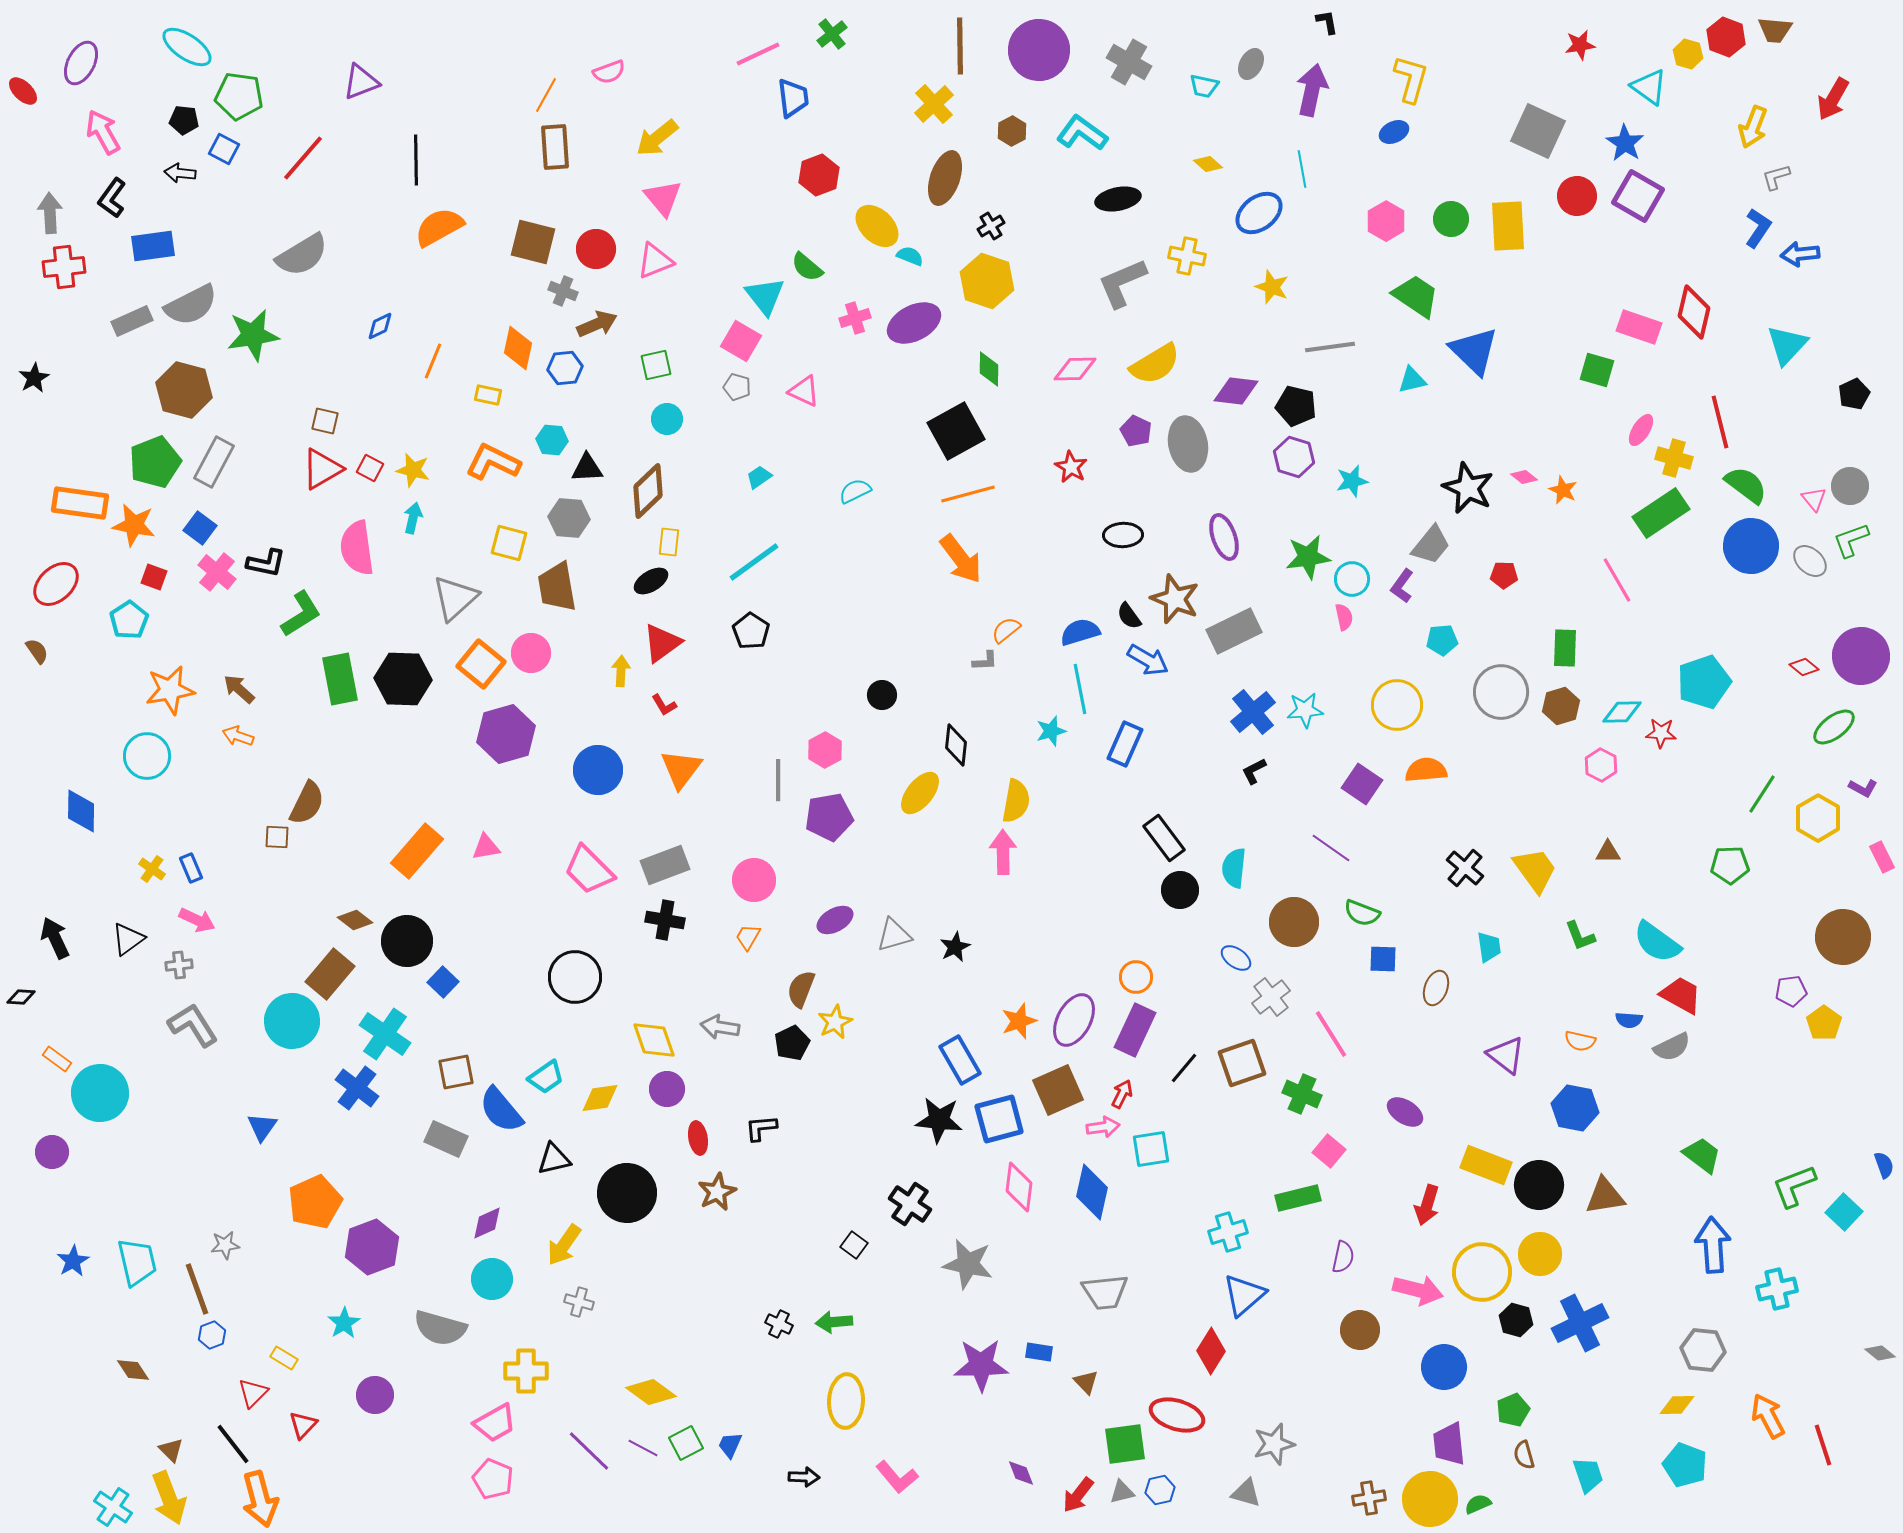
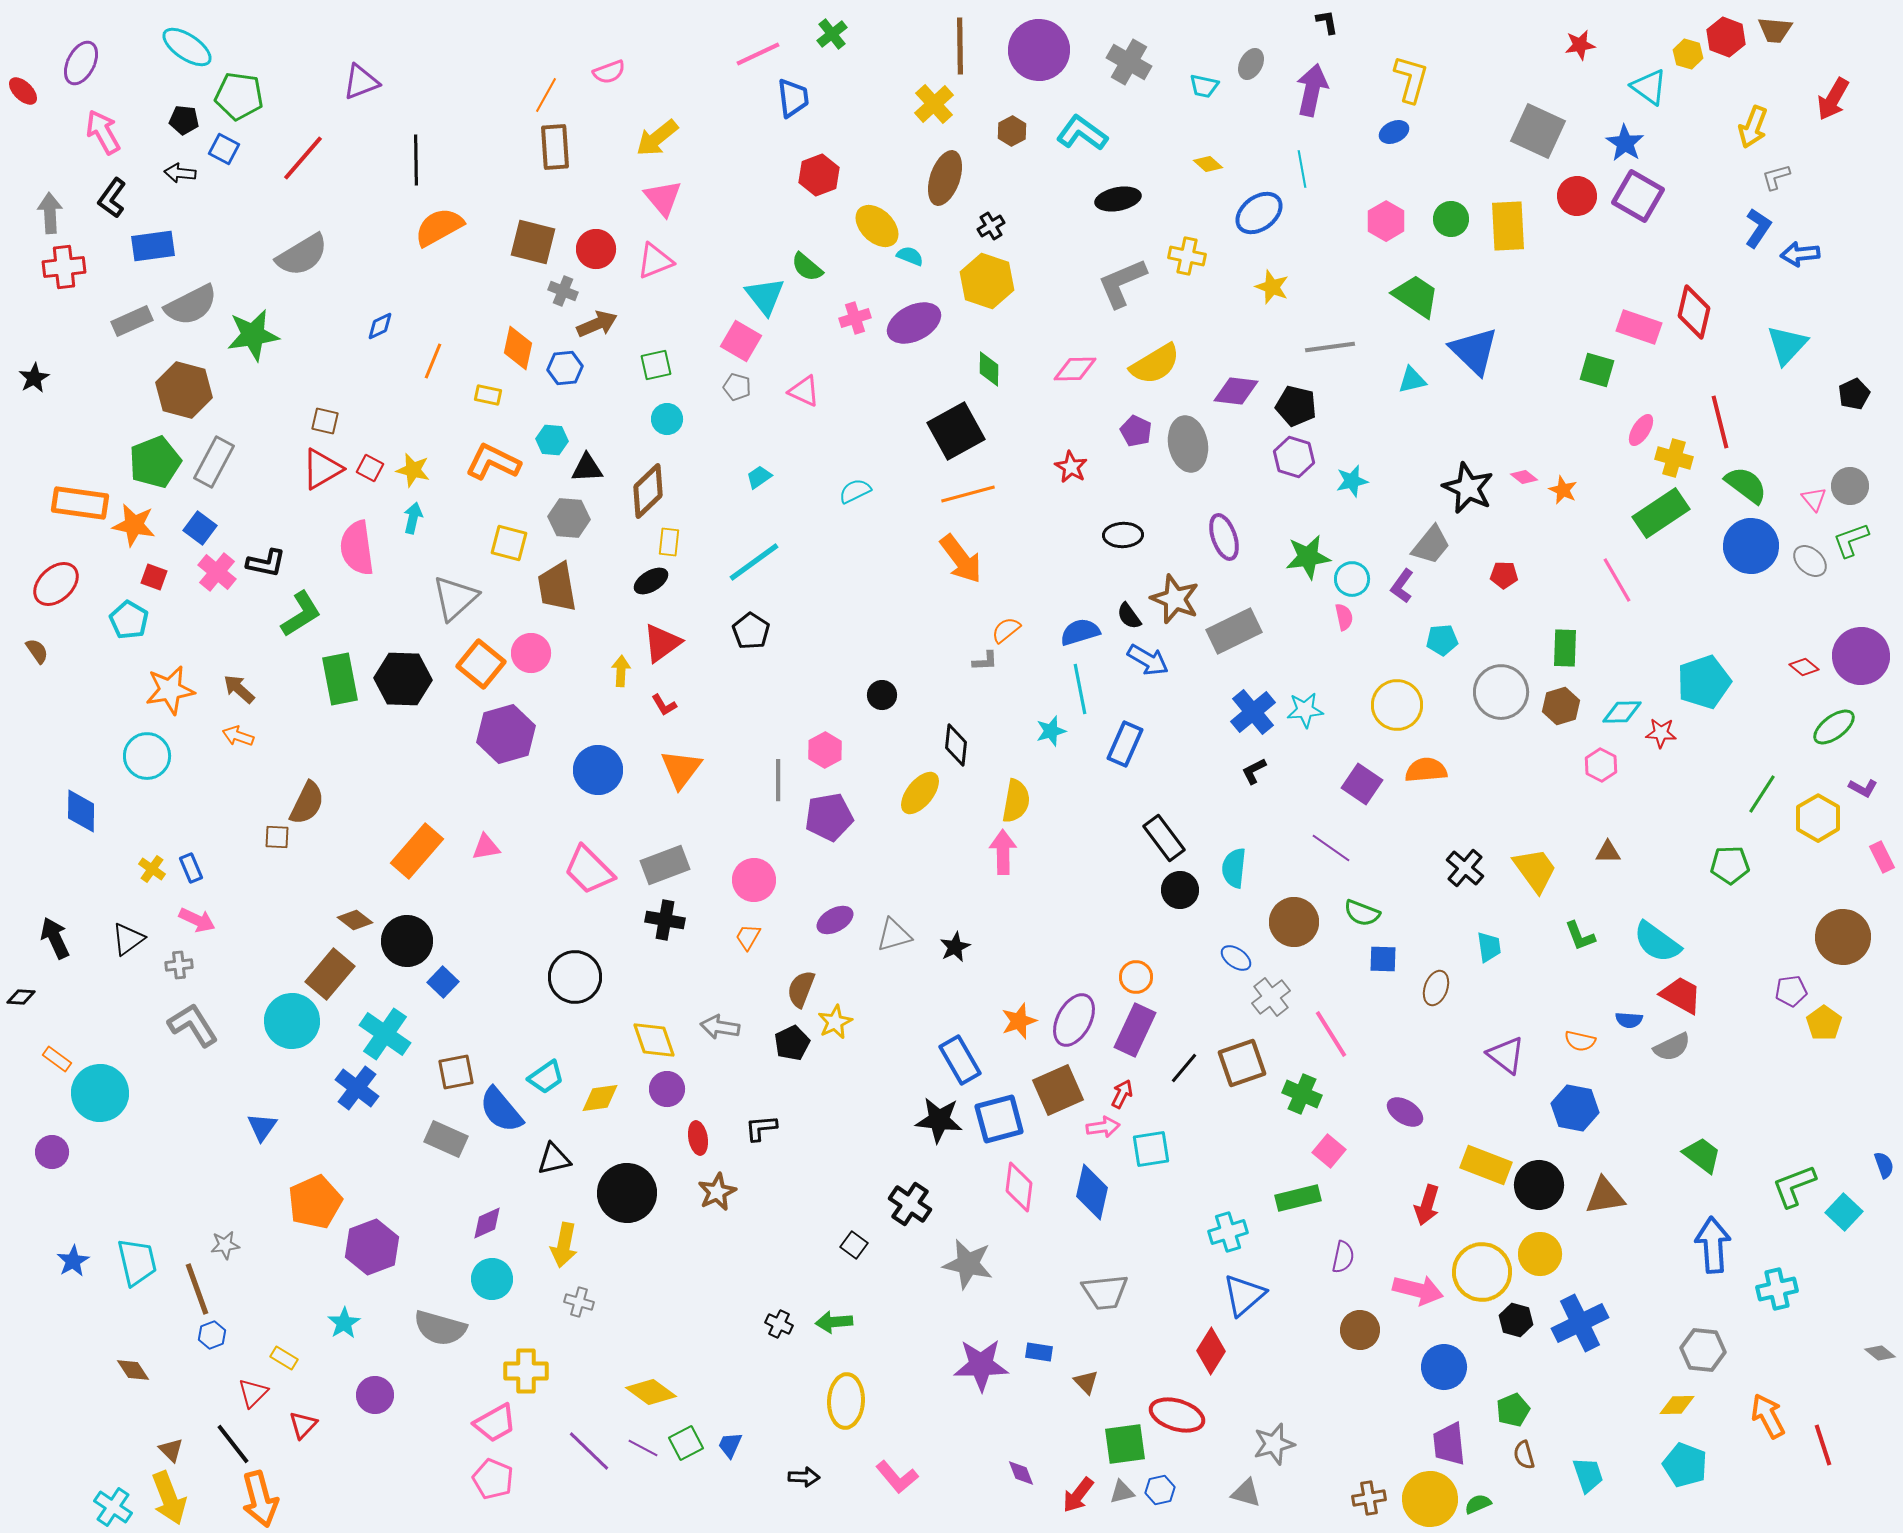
cyan pentagon at (129, 620): rotated 9 degrees counterclockwise
yellow arrow at (564, 1245): rotated 24 degrees counterclockwise
